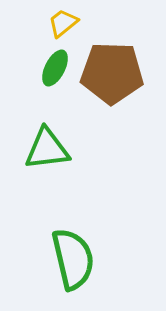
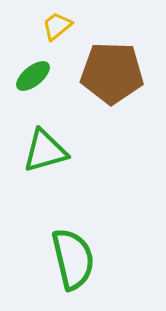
yellow trapezoid: moved 6 px left, 3 px down
green ellipse: moved 22 px left, 8 px down; rotated 24 degrees clockwise
green triangle: moved 2 px left, 2 px down; rotated 9 degrees counterclockwise
